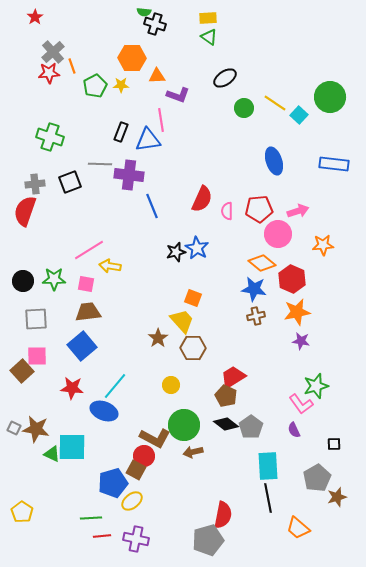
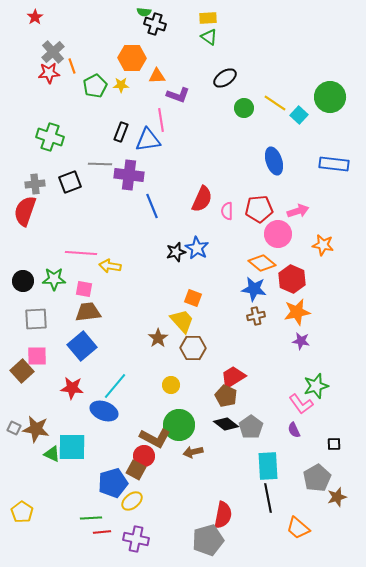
orange star at (323, 245): rotated 15 degrees clockwise
pink line at (89, 250): moved 8 px left, 3 px down; rotated 36 degrees clockwise
pink square at (86, 284): moved 2 px left, 5 px down
green circle at (184, 425): moved 5 px left
red line at (102, 536): moved 4 px up
